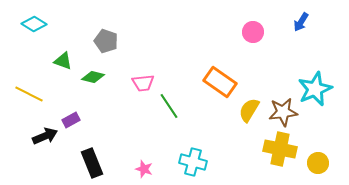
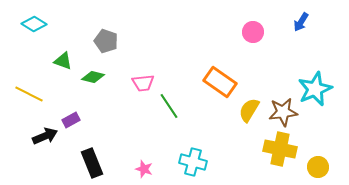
yellow circle: moved 4 px down
